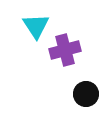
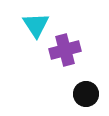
cyan triangle: moved 1 px up
